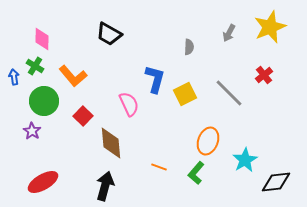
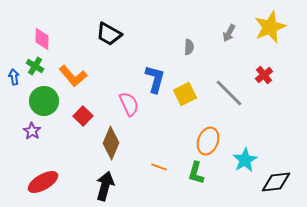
brown diamond: rotated 28 degrees clockwise
green L-shape: rotated 25 degrees counterclockwise
